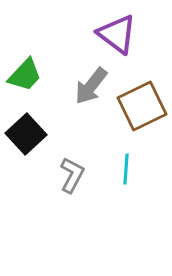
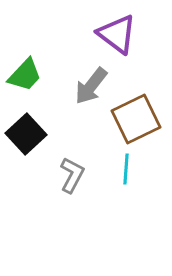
brown square: moved 6 px left, 13 px down
